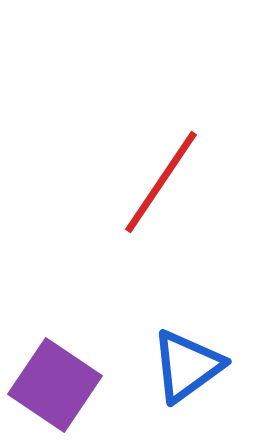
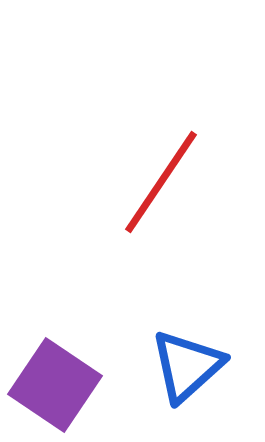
blue triangle: rotated 6 degrees counterclockwise
